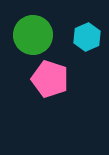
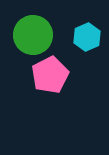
pink pentagon: moved 4 px up; rotated 27 degrees clockwise
